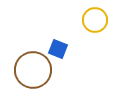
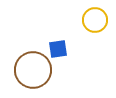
blue square: rotated 30 degrees counterclockwise
